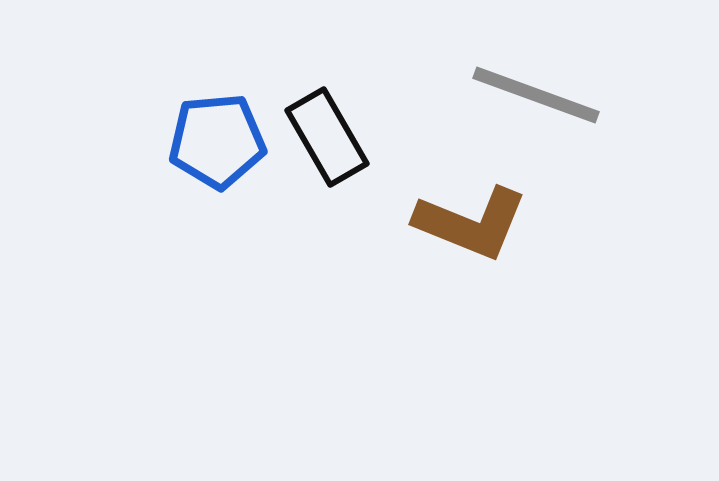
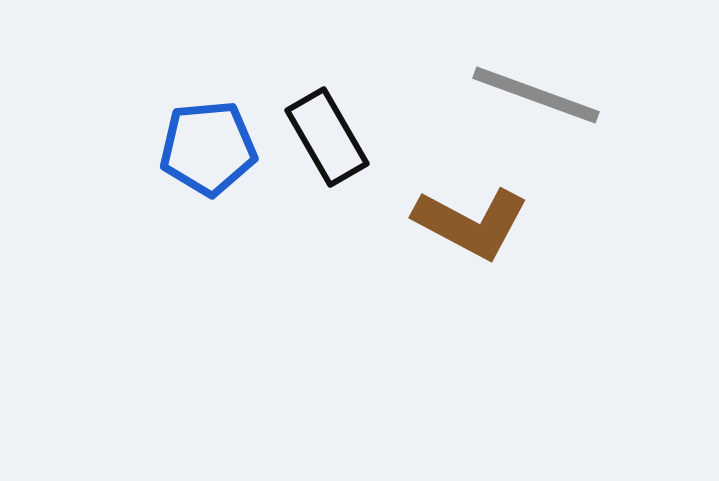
blue pentagon: moved 9 px left, 7 px down
brown L-shape: rotated 6 degrees clockwise
